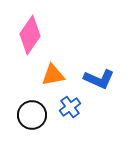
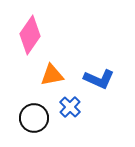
orange triangle: moved 1 px left
blue cross: rotated 10 degrees counterclockwise
black circle: moved 2 px right, 3 px down
